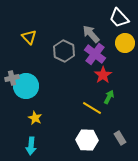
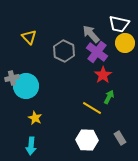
white trapezoid: moved 6 px down; rotated 35 degrees counterclockwise
purple cross: moved 2 px right, 2 px up
